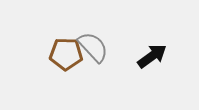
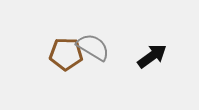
gray semicircle: rotated 16 degrees counterclockwise
